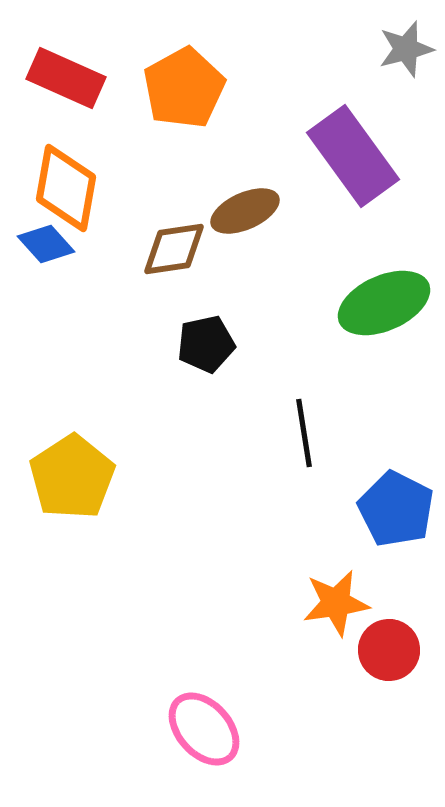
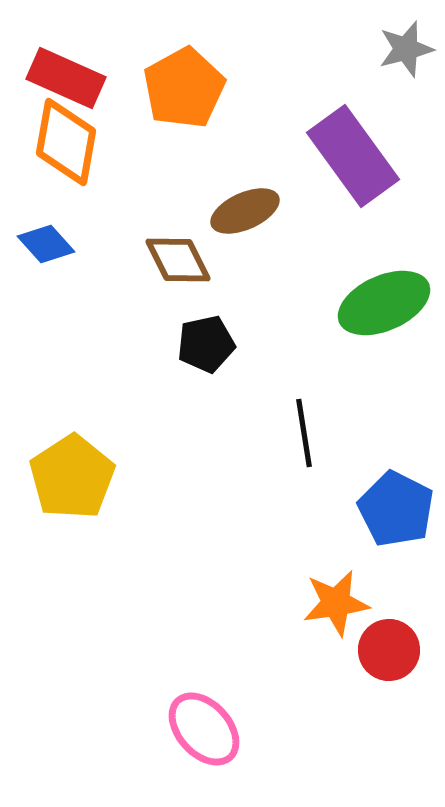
orange diamond: moved 46 px up
brown diamond: moved 4 px right, 11 px down; rotated 72 degrees clockwise
